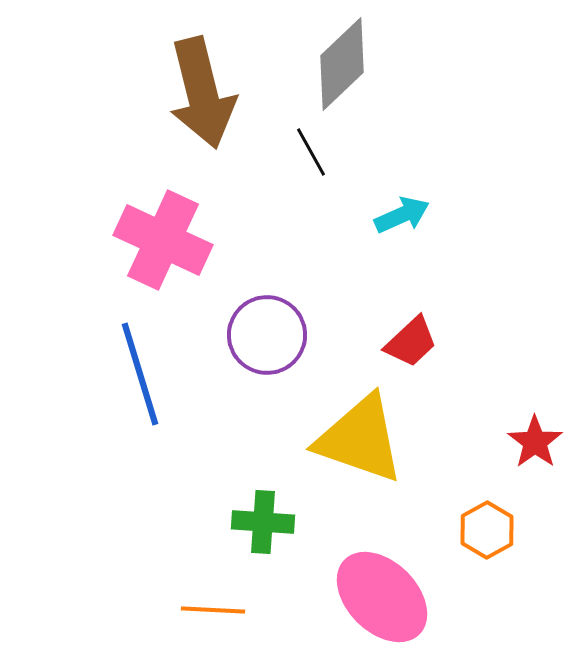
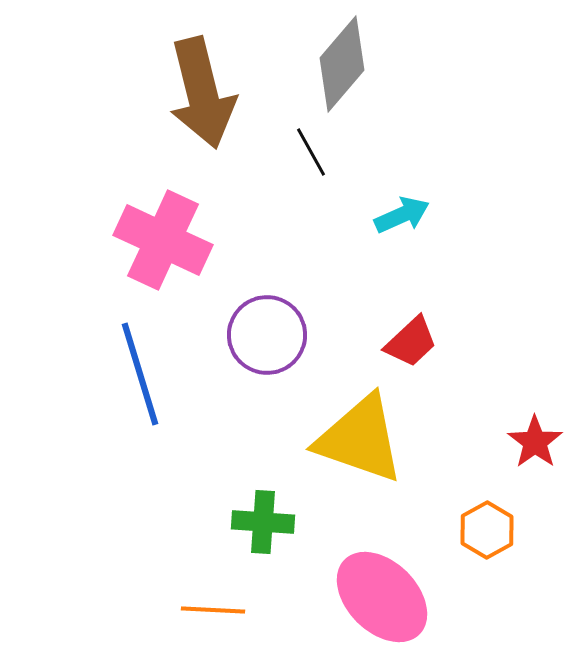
gray diamond: rotated 6 degrees counterclockwise
